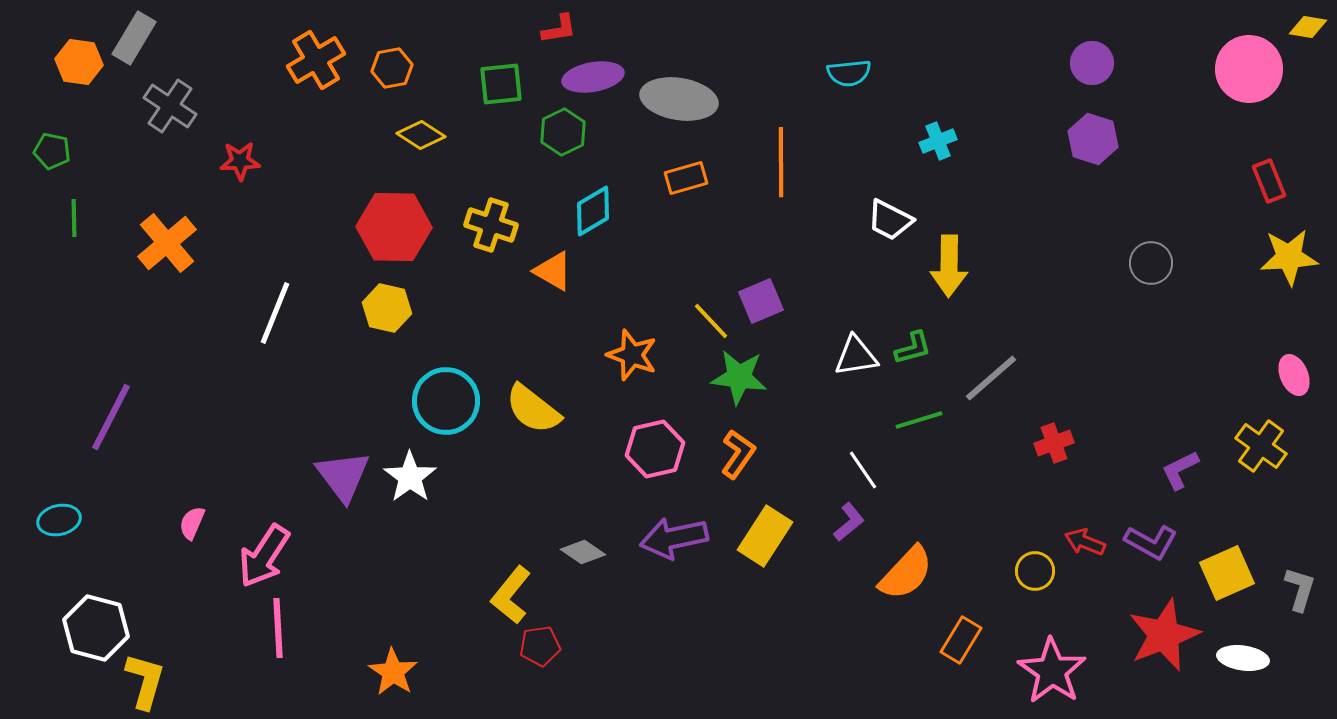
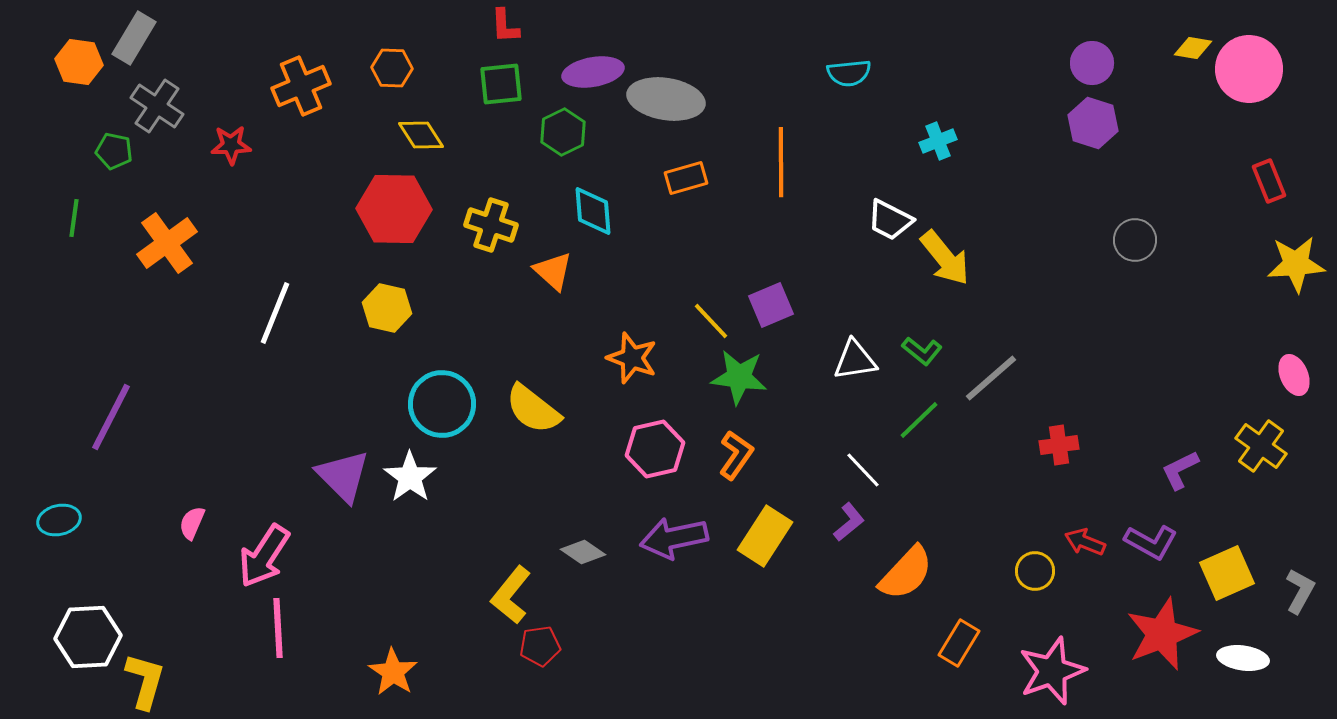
yellow diamond at (1308, 27): moved 115 px left, 21 px down
red L-shape at (559, 29): moved 54 px left, 3 px up; rotated 96 degrees clockwise
orange cross at (316, 60): moved 15 px left, 26 px down; rotated 8 degrees clockwise
orange hexagon at (392, 68): rotated 12 degrees clockwise
purple ellipse at (593, 77): moved 5 px up
gray ellipse at (679, 99): moved 13 px left
gray cross at (170, 106): moved 13 px left
yellow diamond at (421, 135): rotated 24 degrees clockwise
purple hexagon at (1093, 139): moved 16 px up
green pentagon at (52, 151): moved 62 px right
red star at (240, 161): moved 9 px left, 16 px up
cyan diamond at (593, 211): rotated 64 degrees counterclockwise
green line at (74, 218): rotated 9 degrees clockwise
red hexagon at (394, 227): moved 18 px up
orange cross at (167, 243): rotated 4 degrees clockwise
yellow star at (1289, 257): moved 7 px right, 7 px down
gray circle at (1151, 263): moved 16 px left, 23 px up
yellow arrow at (949, 266): moved 4 px left, 8 px up; rotated 40 degrees counterclockwise
orange triangle at (553, 271): rotated 12 degrees clockwise
purple square at (761, 301): moved 10 px right, 4 px down
green L-shape at (913, 348): moved 9 px right, 3 px down; rotated 54 degrees clockwise
orange star at (632, 355): moved 3 px down
white triangle at (856, 356): moved 1 px left, 4 px down
cyan circle at (446, 401): moved 4 px left, 3 px down
green line at (919, 420): rotated 27 degrees counterclockwise
red cross at (1054, 443): moved 5 px right, 2 px down; rotated 12 degrees clockwise
orange L-shape at (738, 454): moved 2 px left, 1 px down
white line at (863, 470): rotated 9 degrees counterclockwise
purple triangle at (343, 476): rotated 8 degrees counterclockwise
gray L-shape at (1300, 589): moved 2 px down; rotated 12 degrees clockwise
white hexagon at (96, 628): moved 8 px left, 9 px down; rotated 18 degrees counterclockwise
red star at (1164, 635): moved 2 px left, 1 px up
orange rectangle at (961, 640): moved 2 px left, 3 px down
pink star at (1052, 671): rotated 18 degrees clockwise
